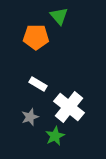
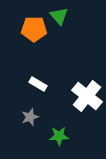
orange pentagon: moved 2 px left, 8 px up
white cross: moved 18 px right, 11 px up
green star: moved 4 px right; rotated 24 degrees clockwise
